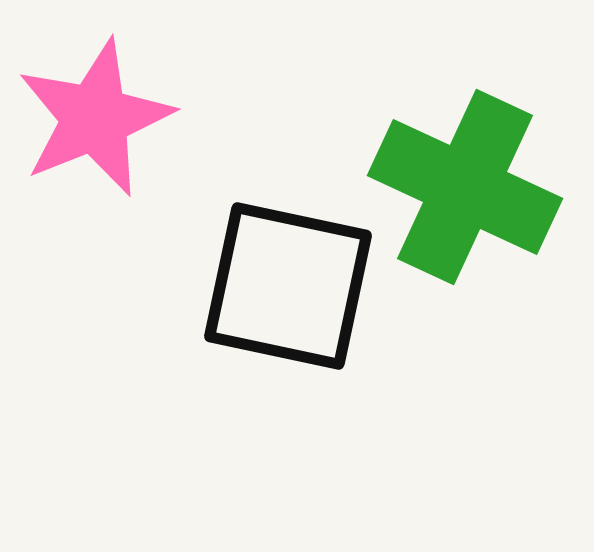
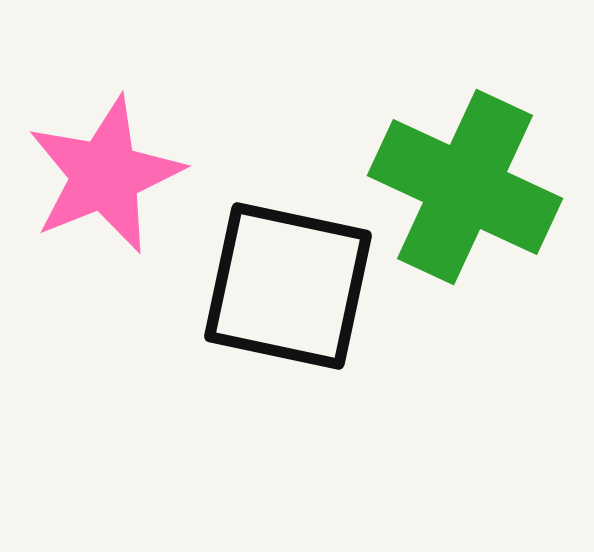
pink star: moved 10 px right, 57 px down
